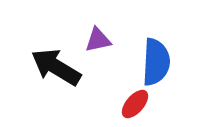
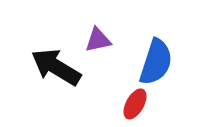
blue semicircle: rotated 15 degrees clockwise
red ellipse: rotated 12 degrees counterclockwise
